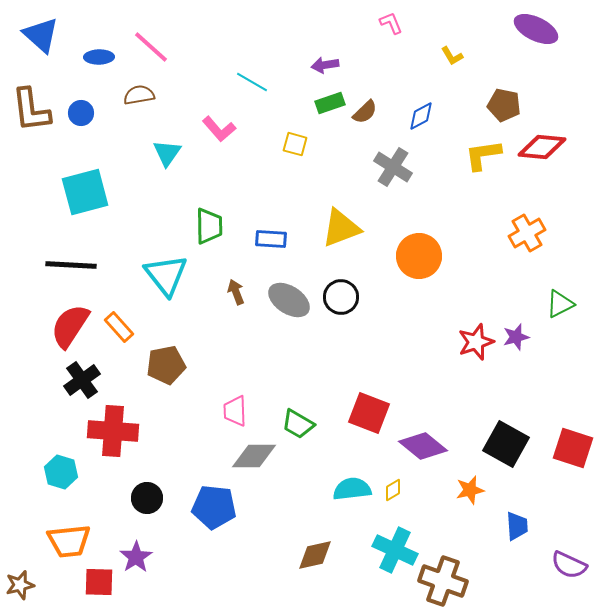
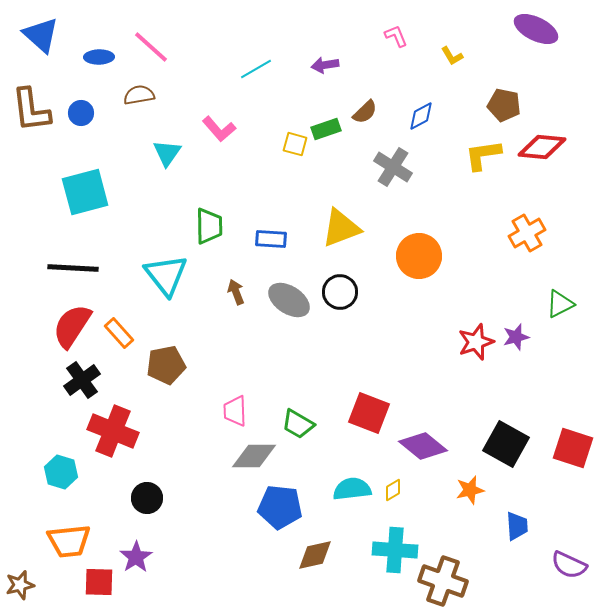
pink L-shape at (391, 23): moved 5 px right, 13 px down
cyan line at (252, 82): moved 4 px right, 13 px up; rotated 60 degrees counterclockwise
green rectangle at (330, 103): moved 4 px left, 26 px down
black line at (71, 265): moved 2 px right, 3 px down
black circle at (341, 297): moved 1 px left, 5 px up
red semicircle at (70, 326): moved 2 px right
orange rectangle at (119, 327): moved 6 px down
red cross at (113, 431): rotated 18 degrees clockwise
blue pentagon at (214, 507): moved 66 px right
cyan cross at (395, 550): rotated 21 degrees counterclockwise
